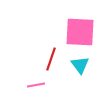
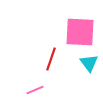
cyan triangle: moved 9 px right, 2 px up
pink line: moved 1 px left, 5 px down; rotated 12 degrees counterclockwise
